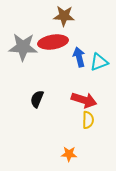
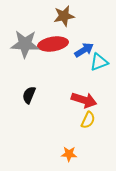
brown star: rotated 15 degrees counterclockwise
red ellipse: moved 2 px down
gray star: moved 2 px right, 3 px up
blue arrow: moved 5 px right, 7 px up; rotated 72 degrees clockwise
black semicircle: moved 8 px left, 4 px up
yellow semicircle: rotated 24 degrees clockwise
